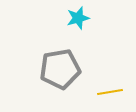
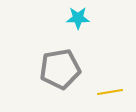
cyan star: rotated 15 degrees clockwise
